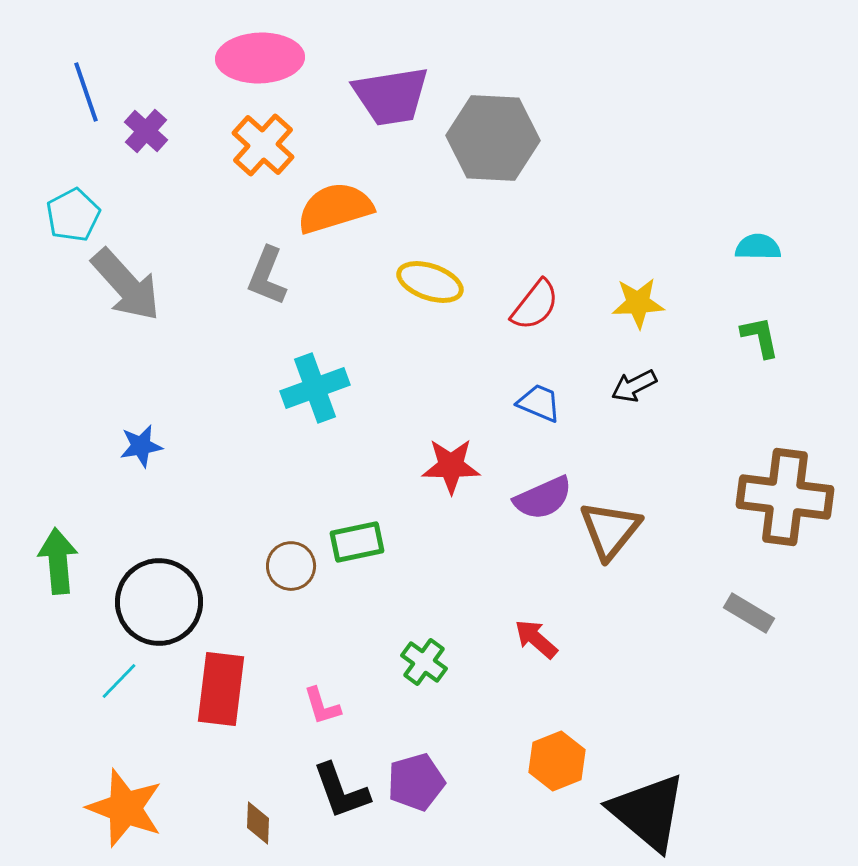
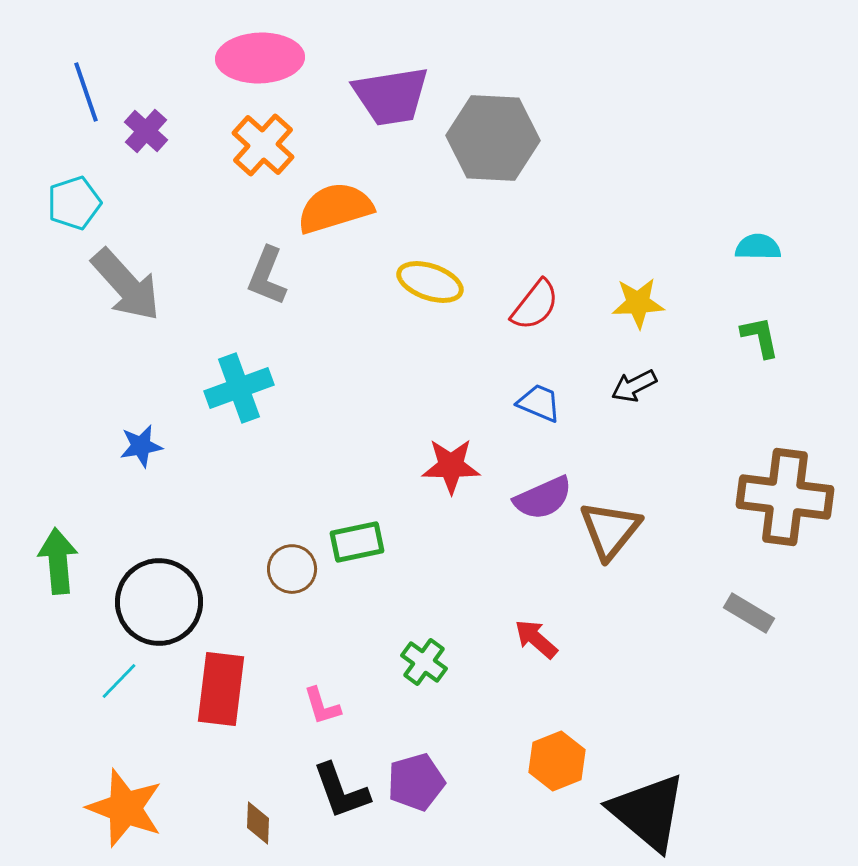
cyan pentagon: moved 1 px right, 12 px up; rotated 10 degrees clockwise
cyan cross: moved 76 px left
brown circle: moved 1 px right, 3 px down
